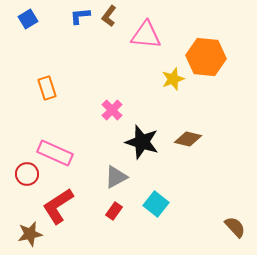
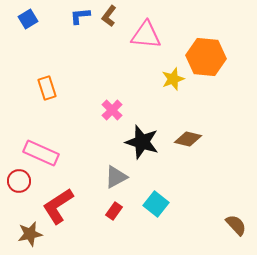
pink rectangle: moved 14 px left
red circle: moved 8 px left, 7 px down
brown semicircle: moved 1 px right, 2 px up
